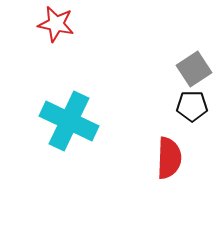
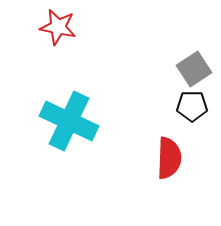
red star: moved 2 px right, 3 px down
